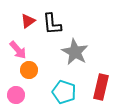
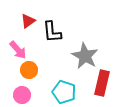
black L-shape: moved 8 px down
gray star: moved 10 px right, 4 px down
red rectangle: moved 1 px right, 4 px up
pink circle: moved 6 px right
